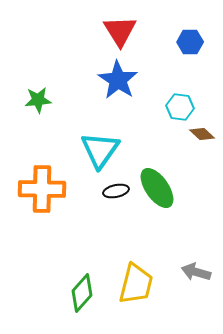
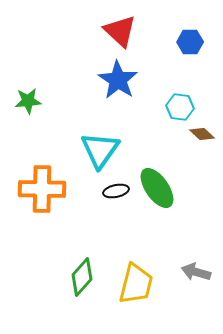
red triangle: rotated 15 degrees counterclockwise
green star: moved 10 px left, 1 px down
green diamond: moved 16 px up
